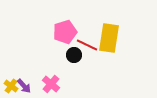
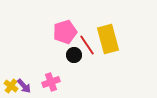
yellow rectangle: moved 1 px left, 1 px down; rotated 24 degrees counterclockwise
red line: rotated 30 degrees clockwise
pink cross: moved 2 px up; rotated 30 degrees clockwise
